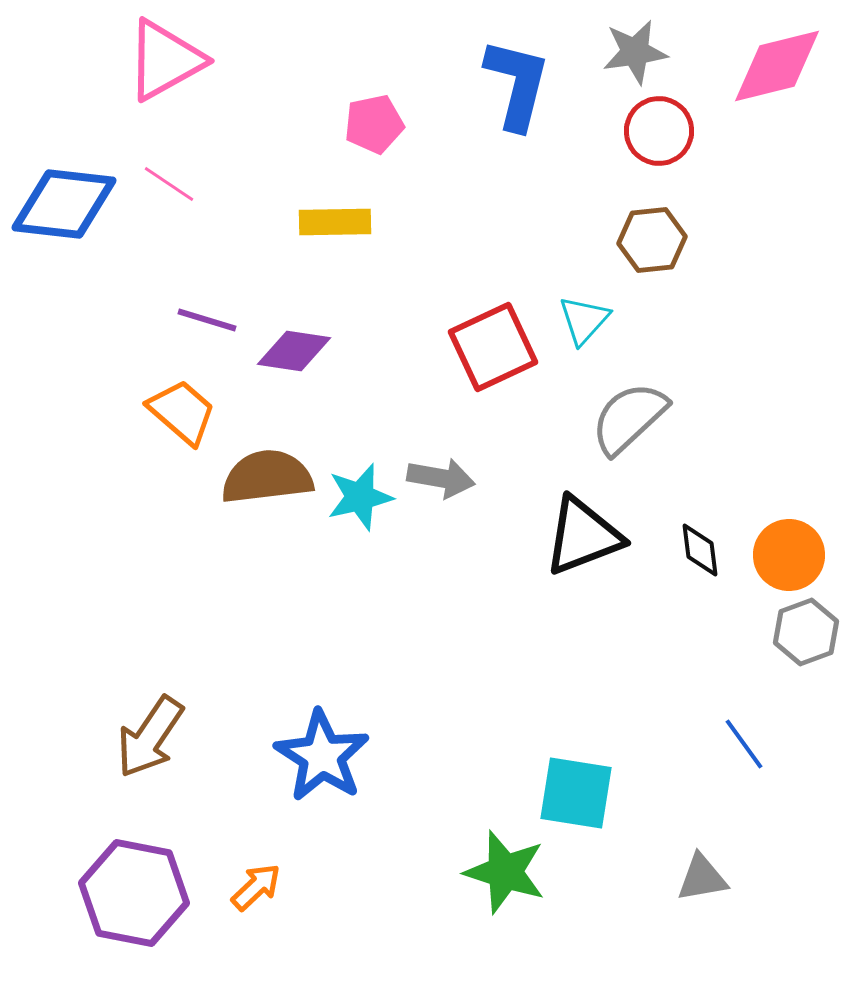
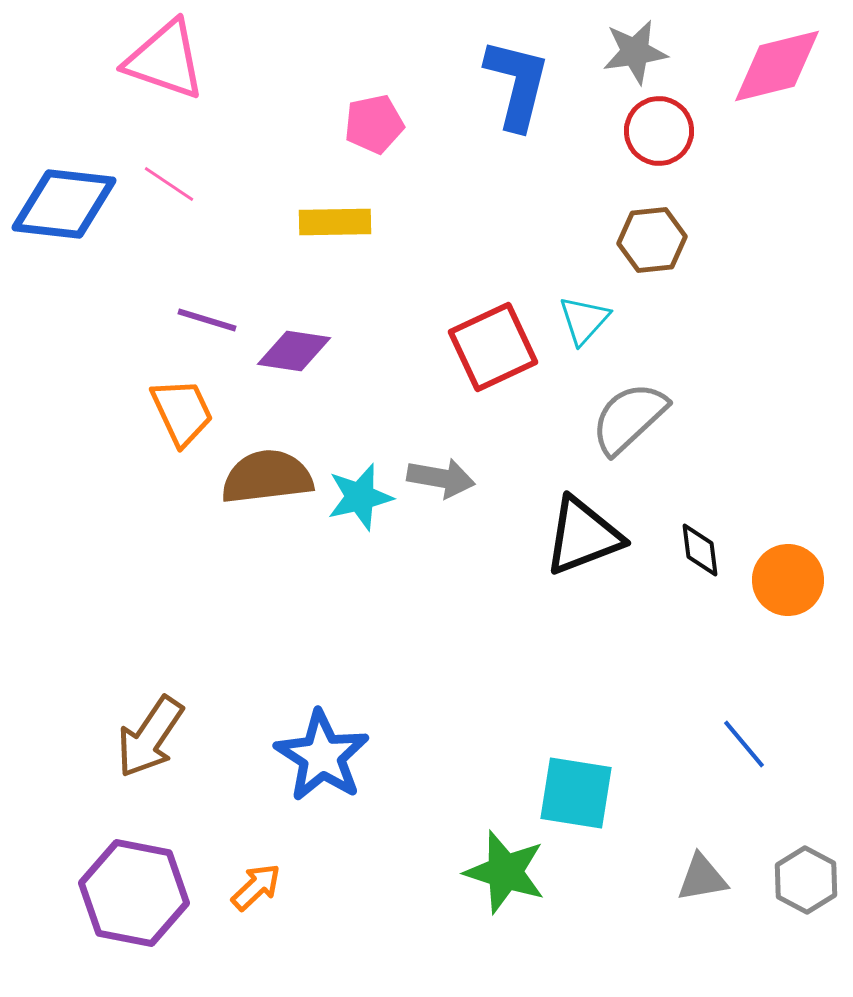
pink triangle: rotated 48 degrees clockwise
orange trapezoid: rotated 24 degrees clockwise
orange circle: moved 1 px left, 25 px down
gray hexagon: moved 248 px down; rotated 12 degrees counterclockwise
blue line: rotated 4 degrees counterclockwise
